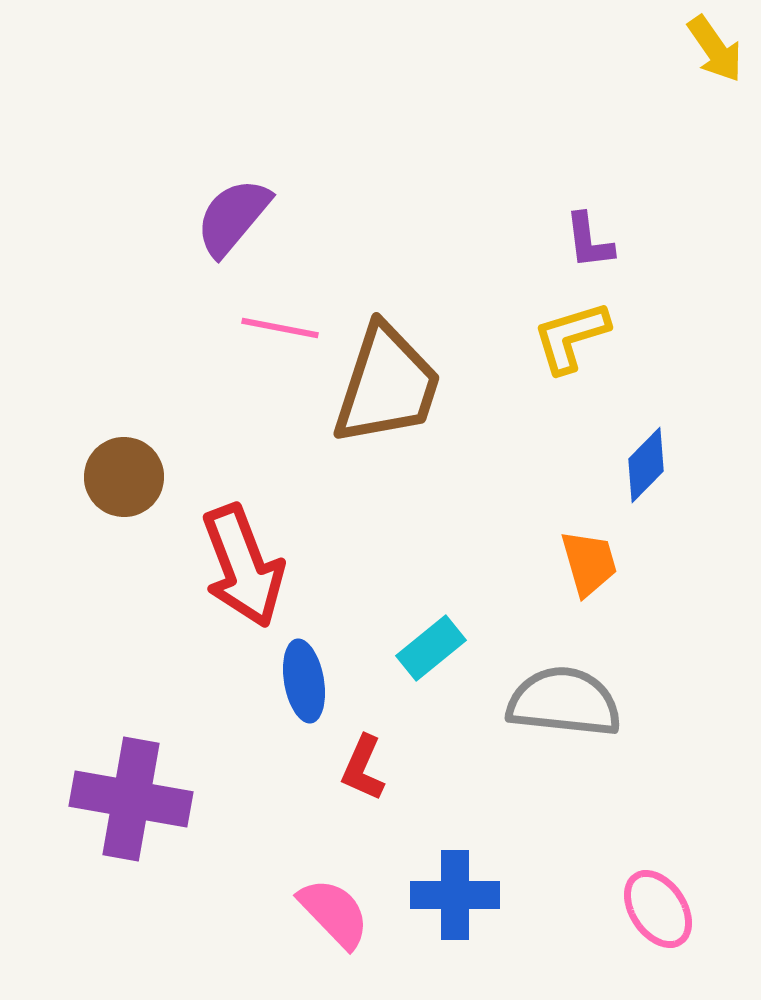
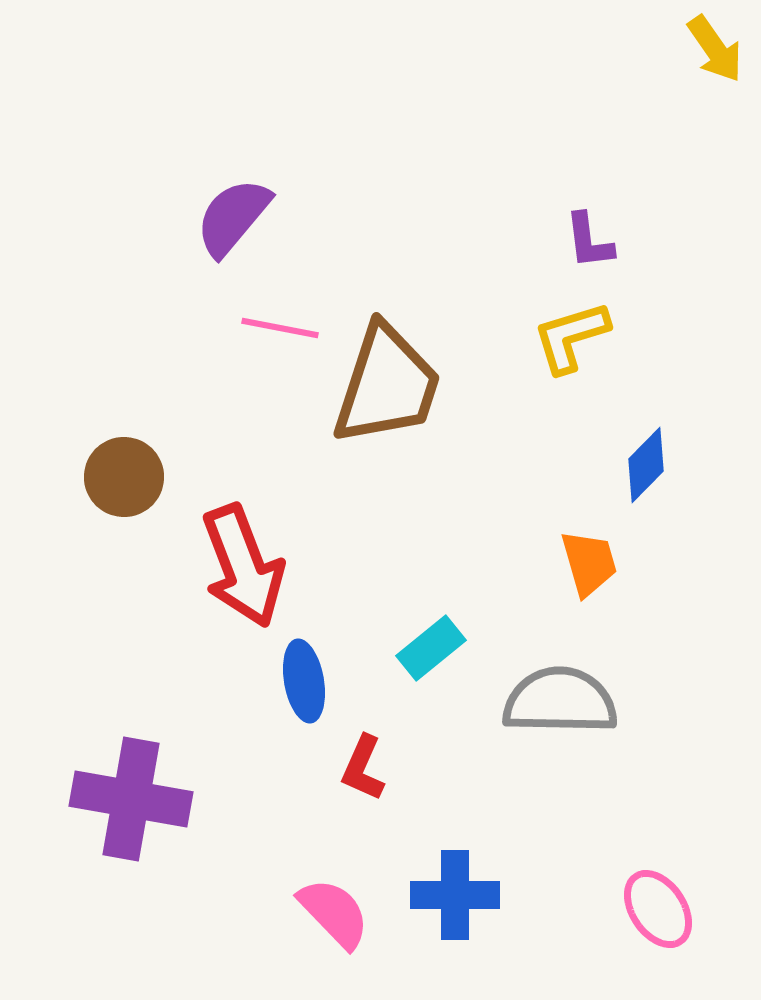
gray semicircle: moved 4 px left, 1 px up; rotated 5 degrees counterclockwise
